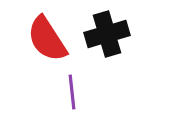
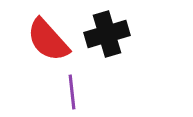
red semicircle: moved 1 px right, 1 px down; rotated 9 degrees counterclockwise
